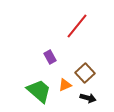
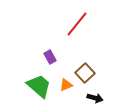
red line: moved 2 px up
orange triangle: moved 1 px right
green trapezoid: moved 5 px up
black arrow: moved 7 px right
